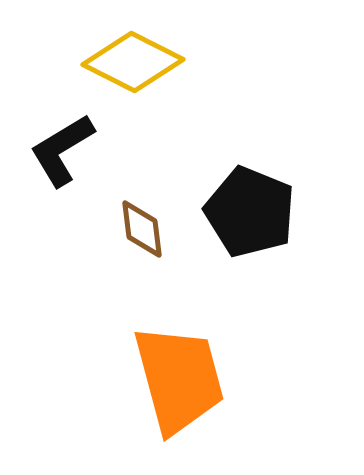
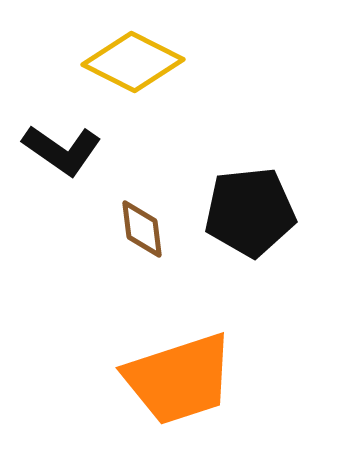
black L-shape: rotated 114 degrees counterclockwise
black pentagon: rotated 28 degrees counterclockwise
orange trapezoid: rotated 87 degrees clockwise
